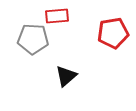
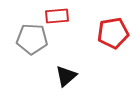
gray pentagon: moved 1 px left
